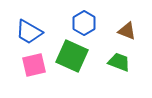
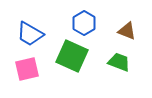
blue trapezoid: moved 1 px right, 2 px down
pink square: moved 7 px left, 4 px down
